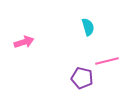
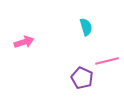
cyan semicircle: moved 2 px left
purple pentagon: rotated 10 degrees clockwise
